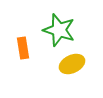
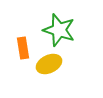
yellow ellipse: moved 23 px left
